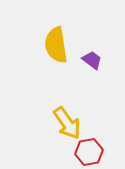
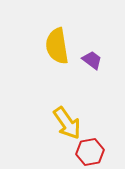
yellow semicircle: moved 1 px right, 1 px down
red hexagon: moved 1 px right
